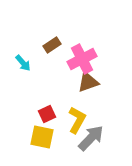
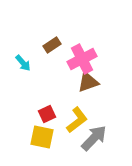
yellow L-shape: rotated 24 degrees clockwise
gray arrow: moved 3 px right
